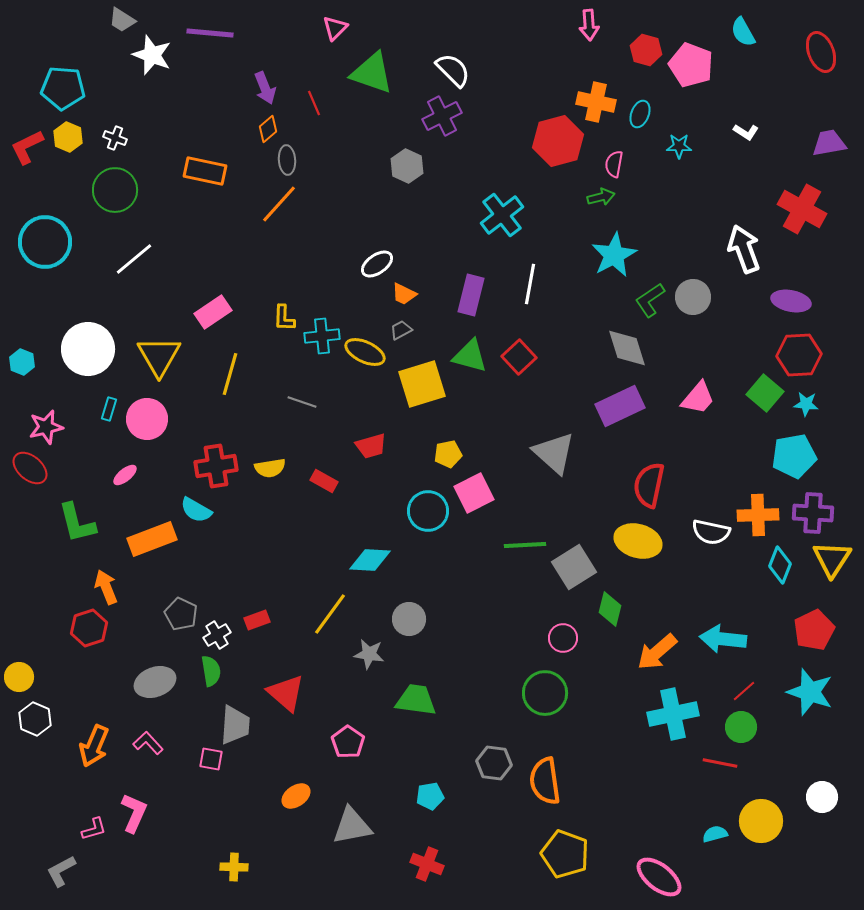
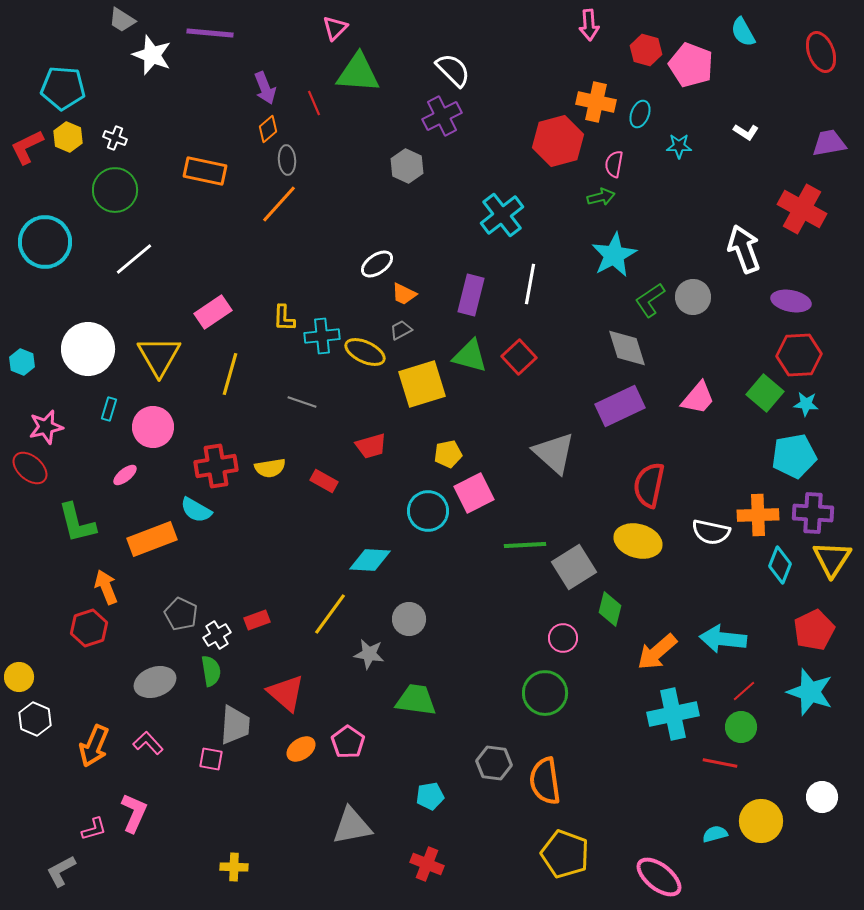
green triangle at (372, 73): moved 14 px left; rotated 15 degrees counterclockwise
pink circle at (147, 419): moved 6 px right, 8 px down
orange ellipse at (296, 796): moved 5 px right, 47 px up
